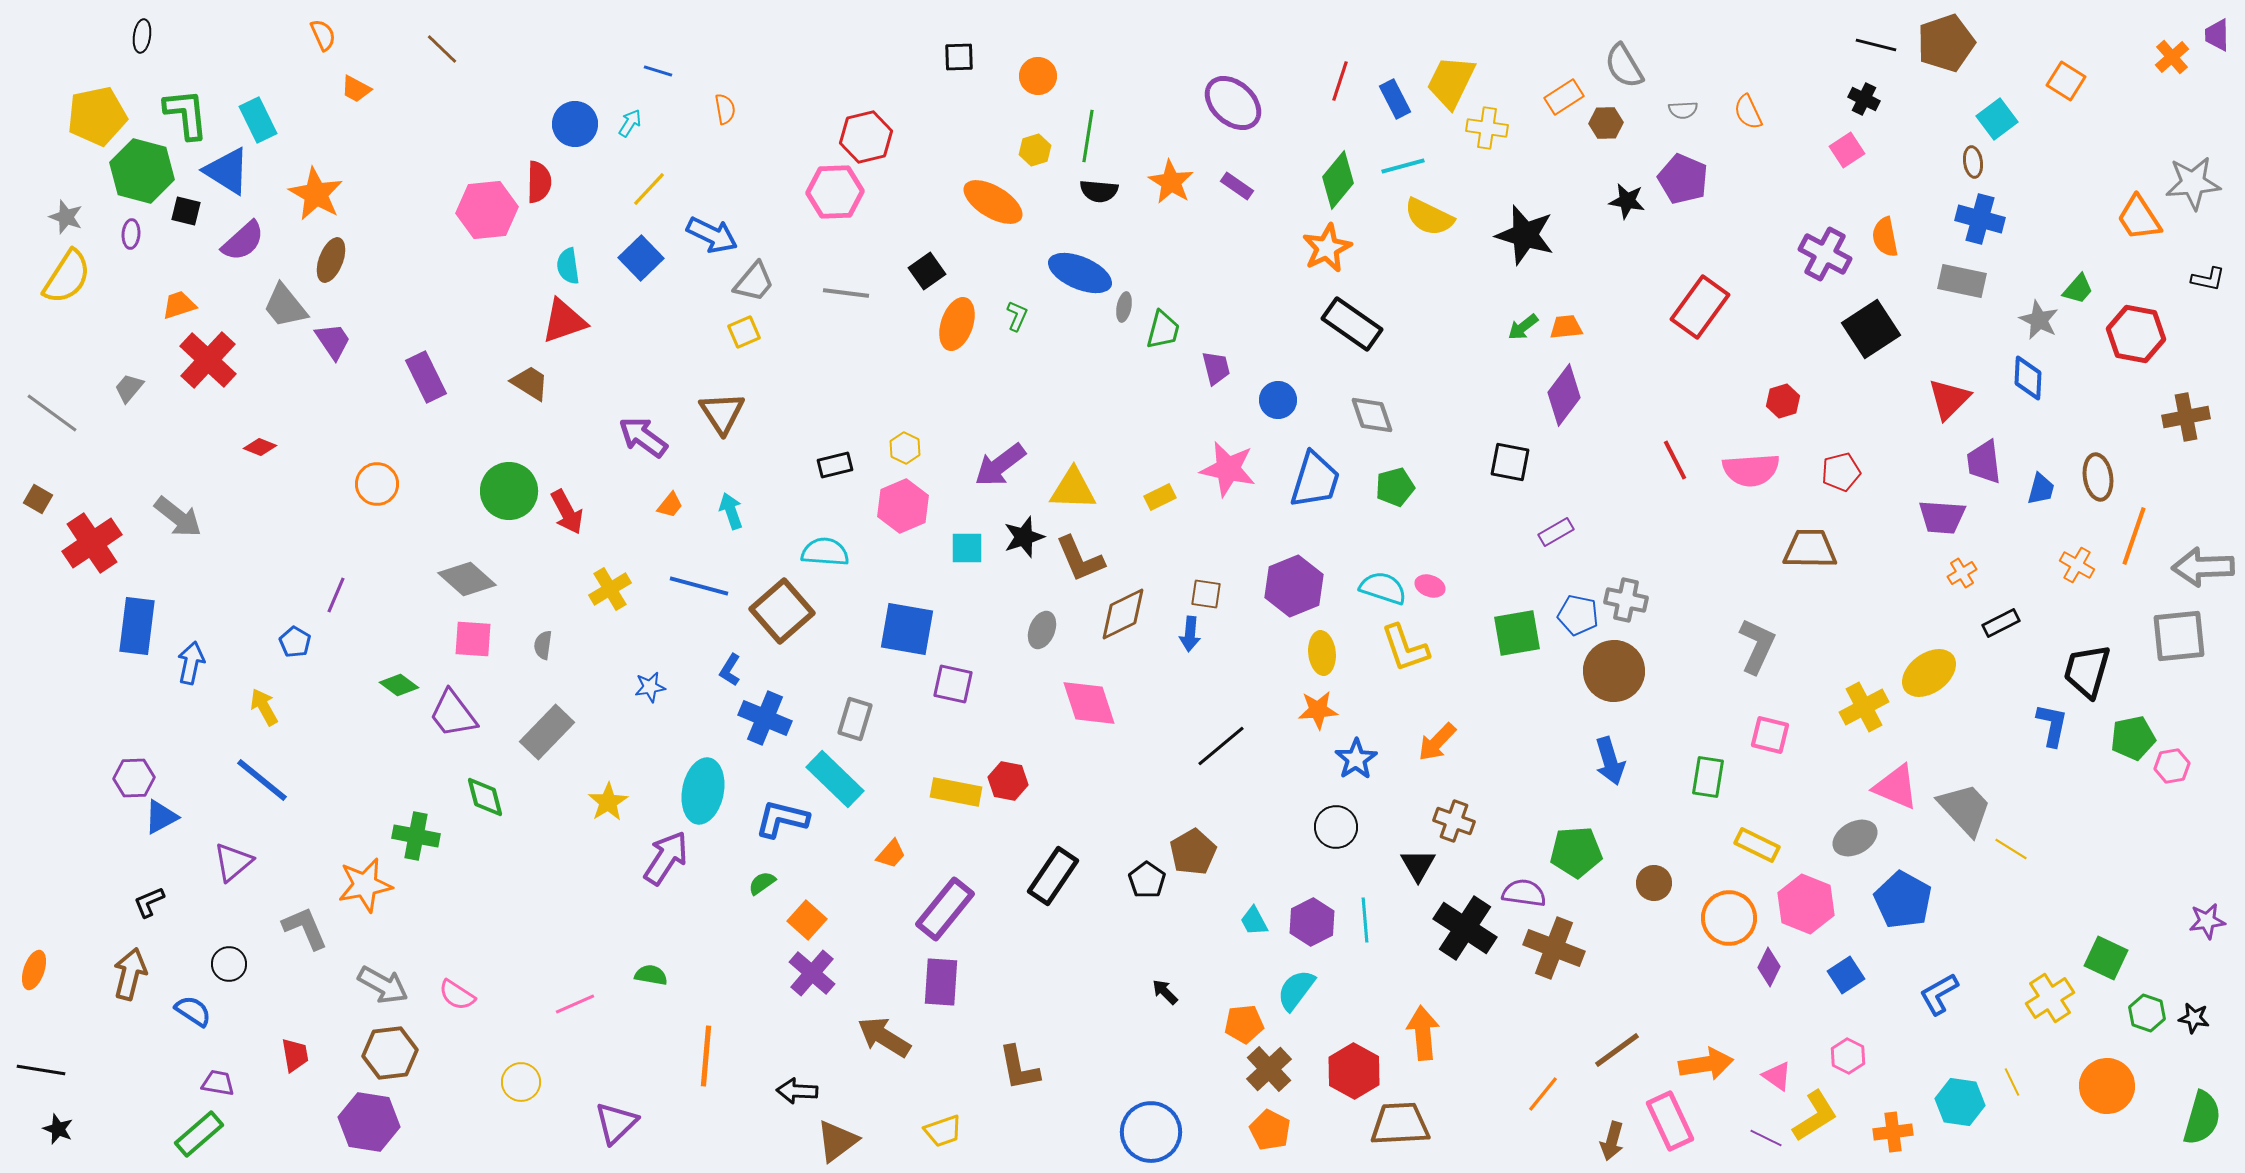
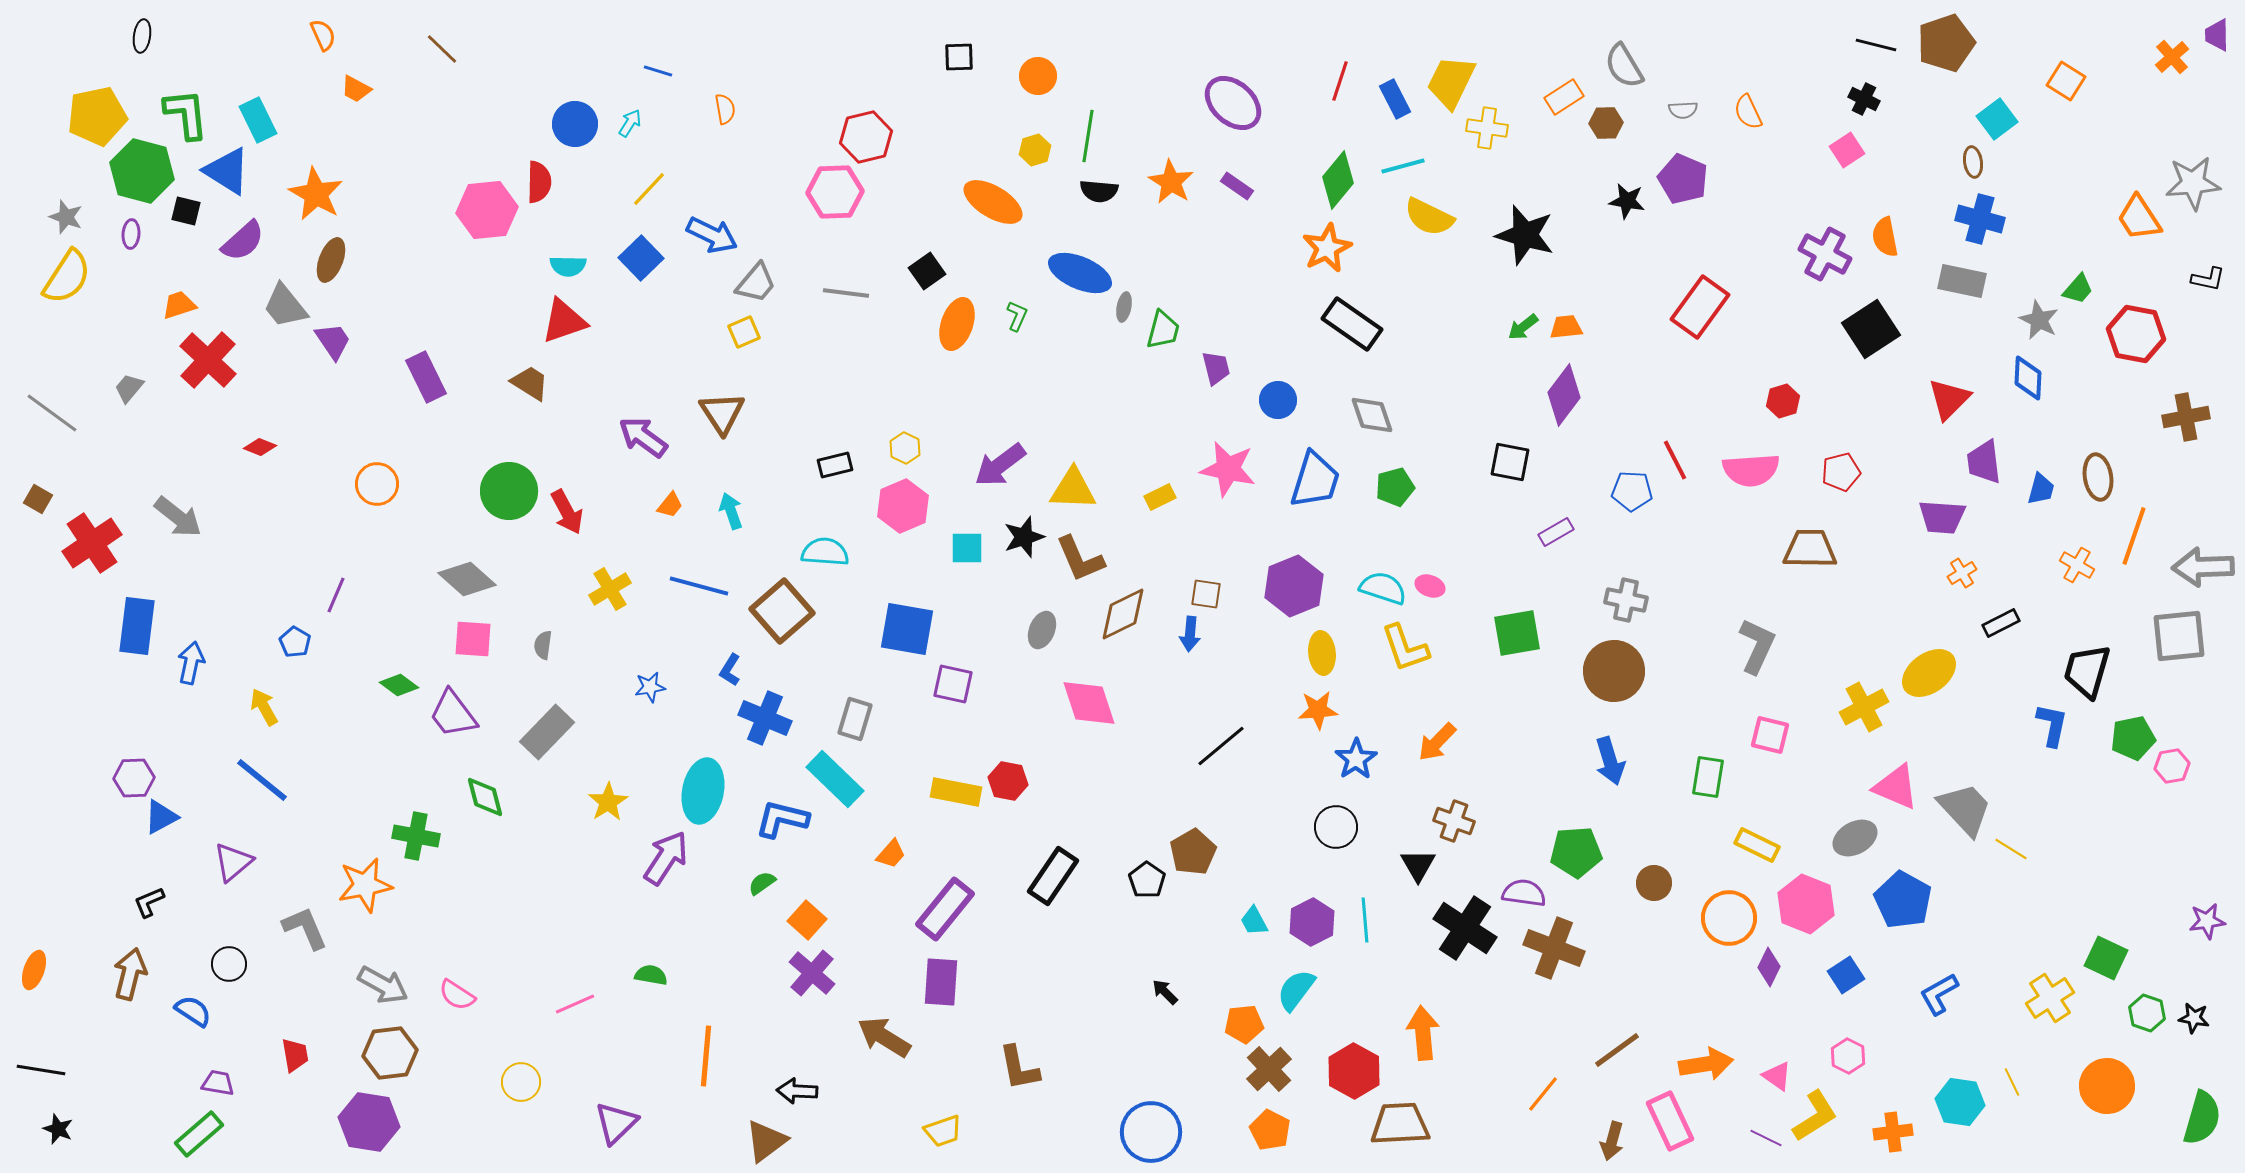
cyan semicircle at (568, 266): rotated 81 degrees counterclockwise
gray trapezoid at (754, 282): moved 2 px right, 1 px down
blue pentagon at (1578, 615): moved 54 px right, 124 px up; rotated 9 degrees counterclockwise
brown triangle at (837, 1141): moved 71 px left
